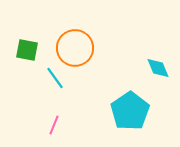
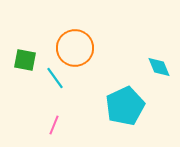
green square: moved 2 px left, 10 px down
cyan diamond: moved 1 px right, 1 px up
cyan pentagon: moved 5 px left, 5 px up; rotated 9 degrees clockwise
